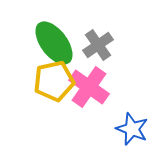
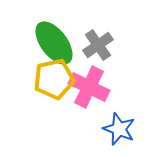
yellow pentagon: moved 2 px up
pink cross: rotated 9 degrees counterclockwise
blue star: moved 13 px left
